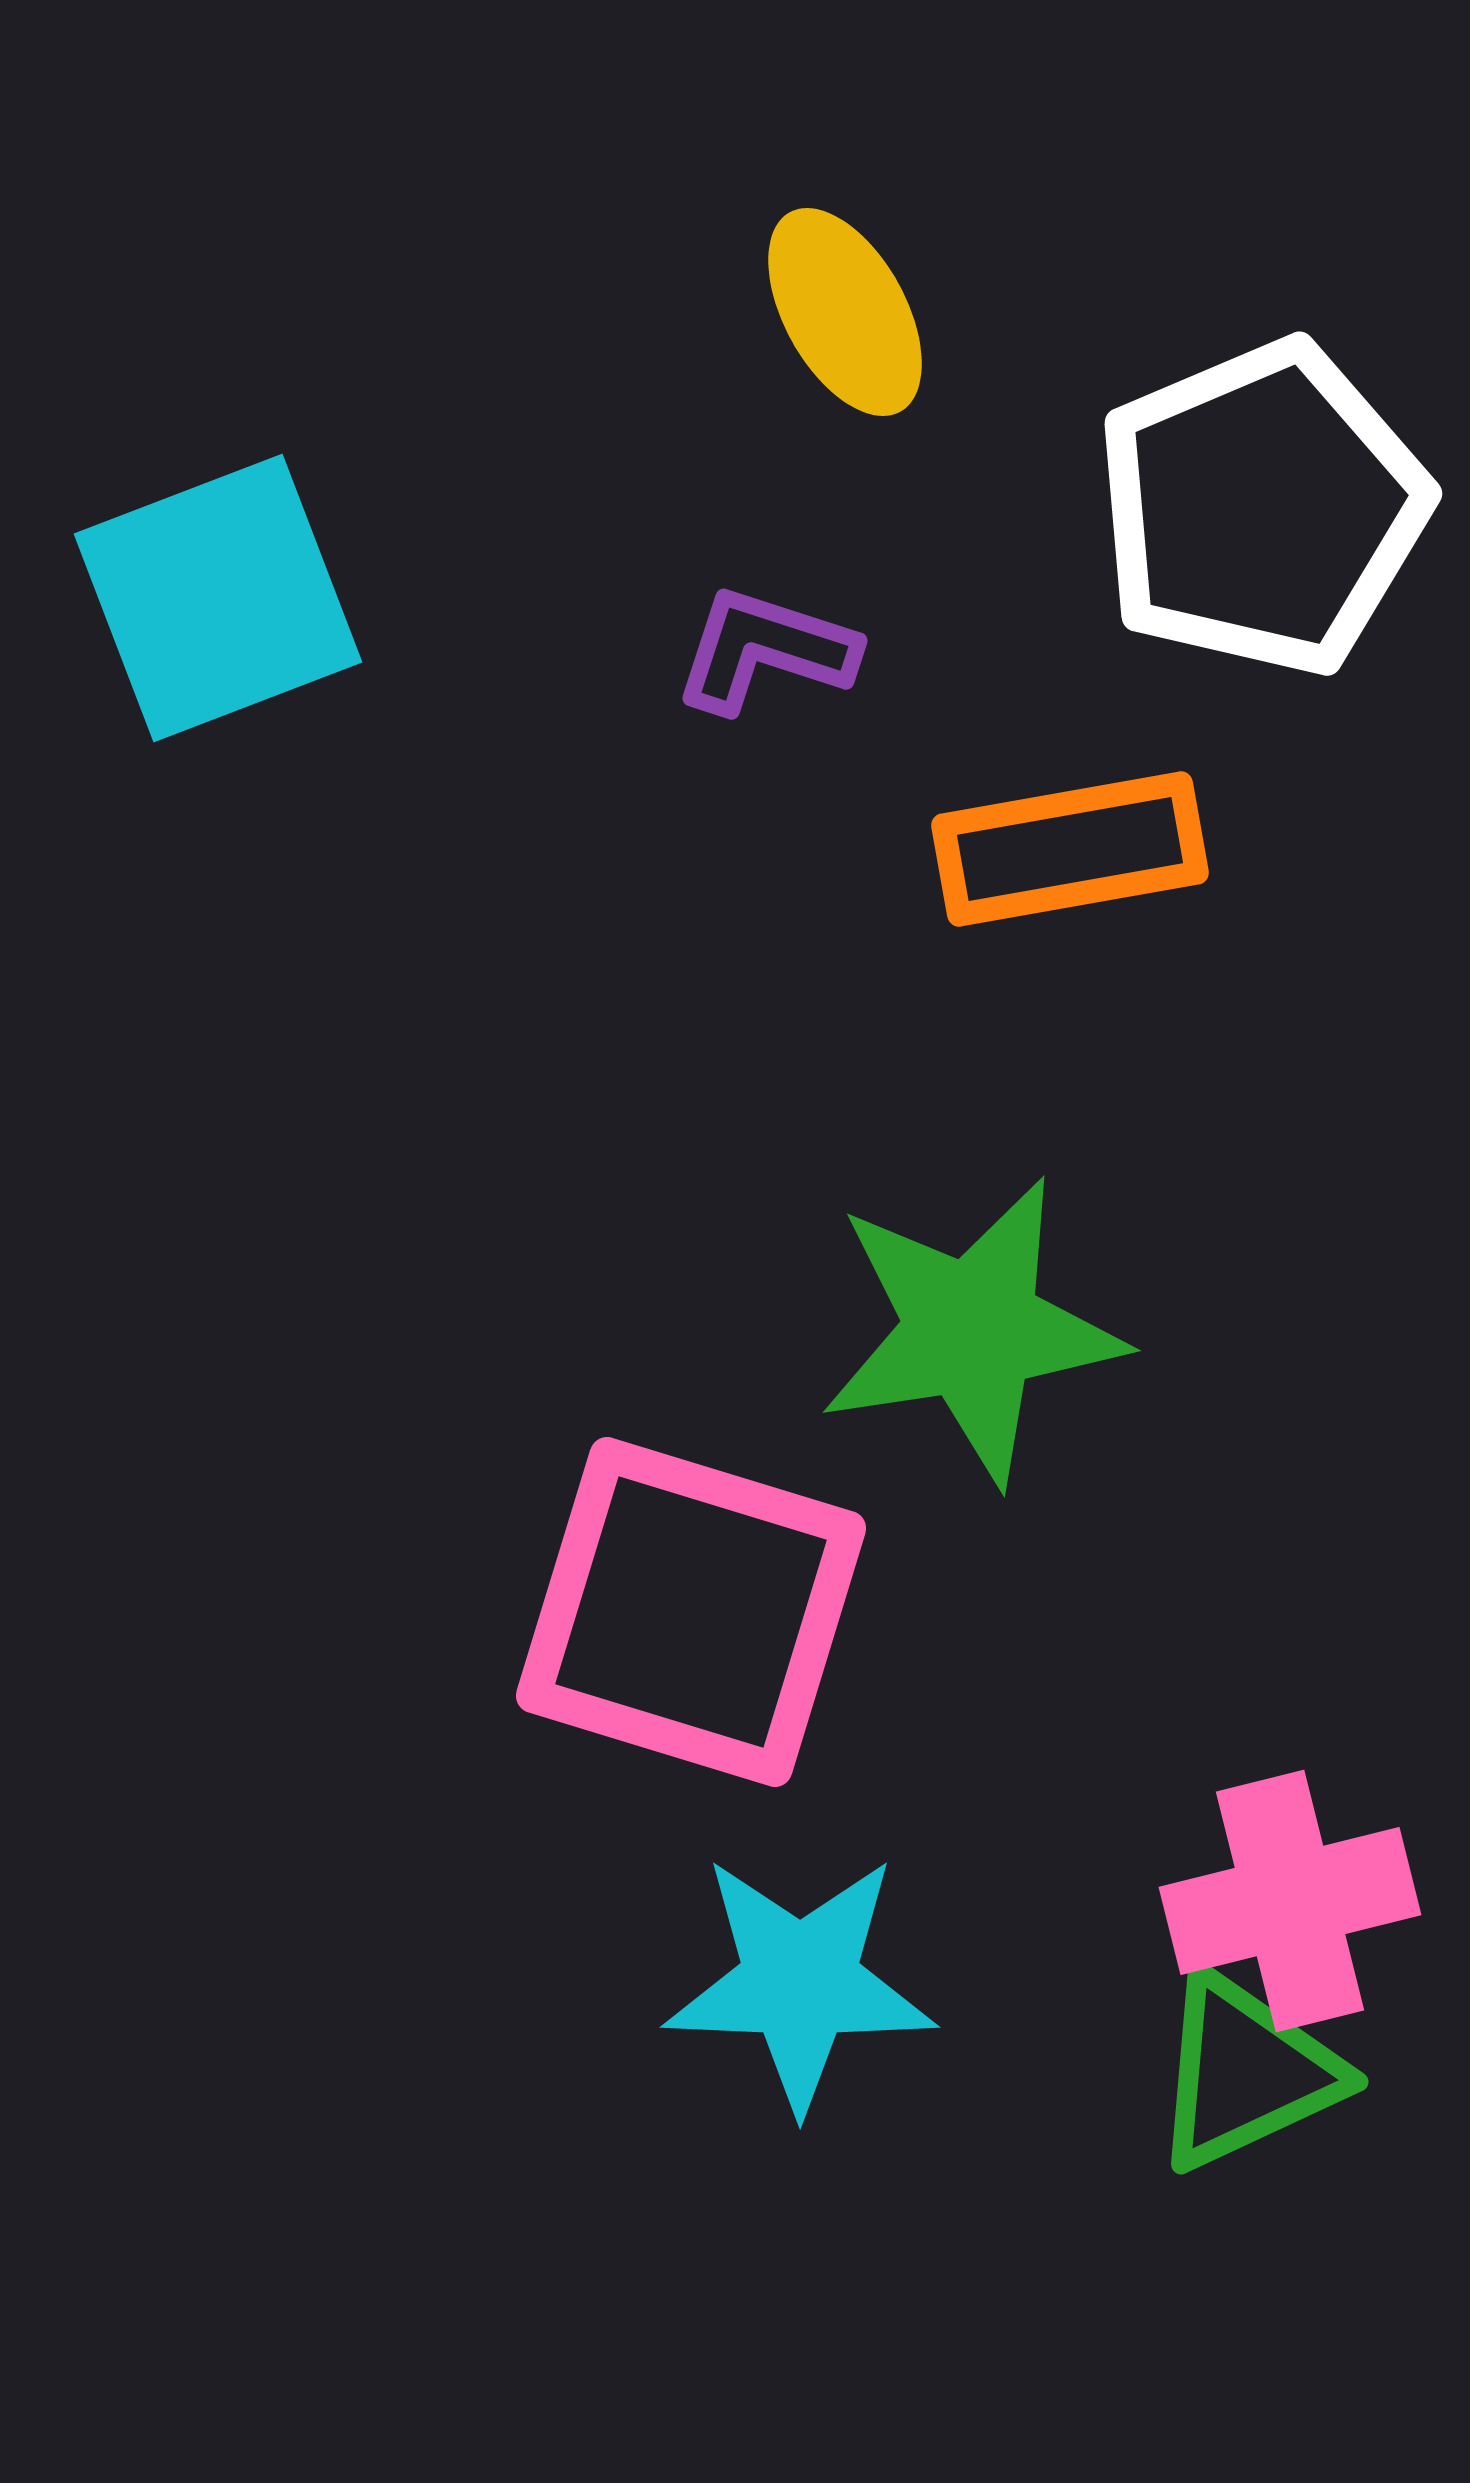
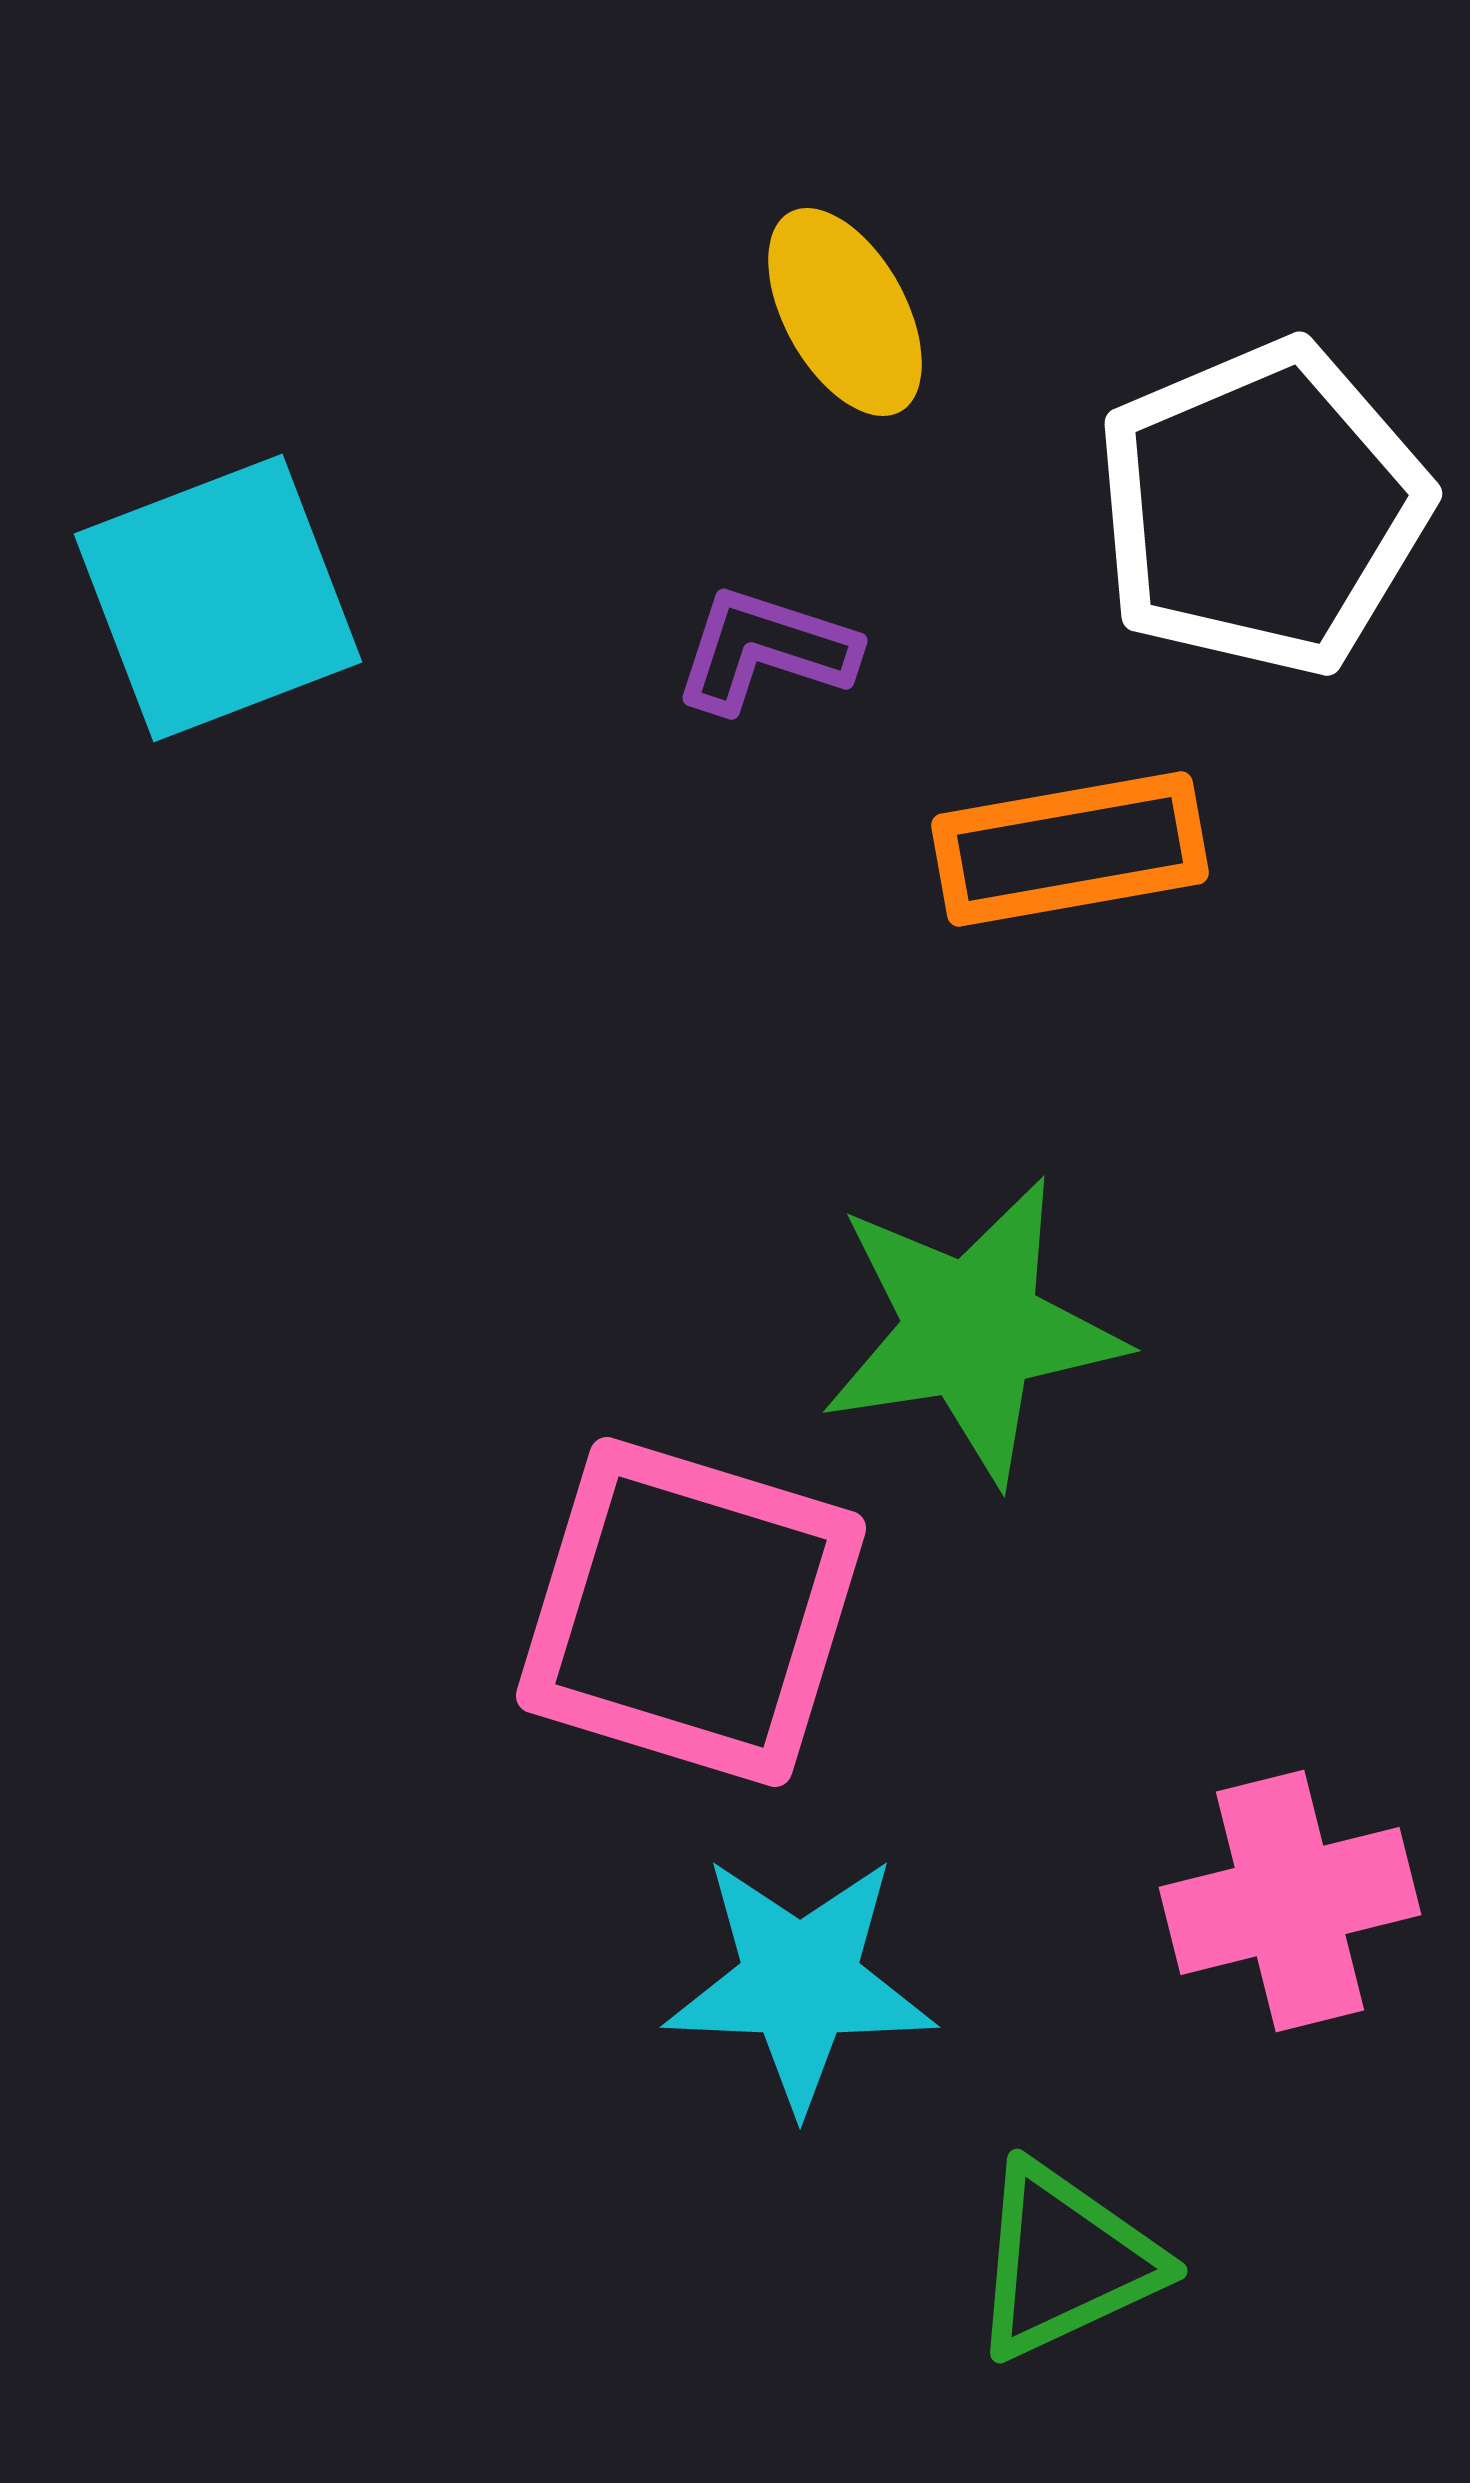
green triangle: moved 181 px left, 189 px down
